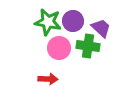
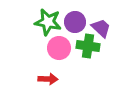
purple circle: moved 2 px right, 1 px down
